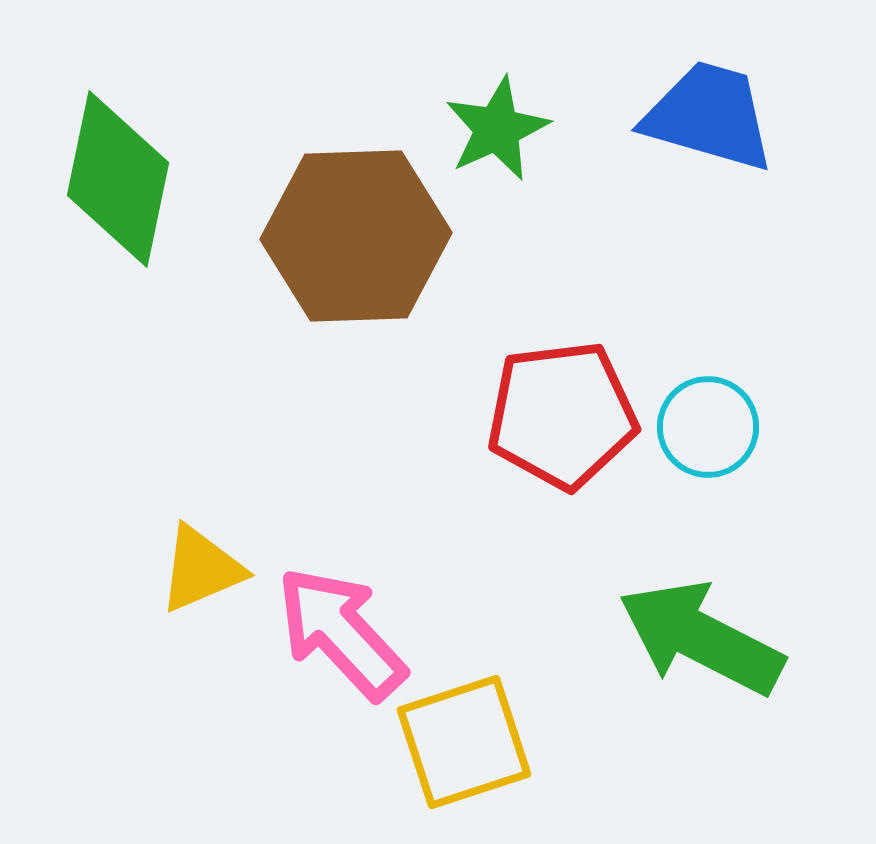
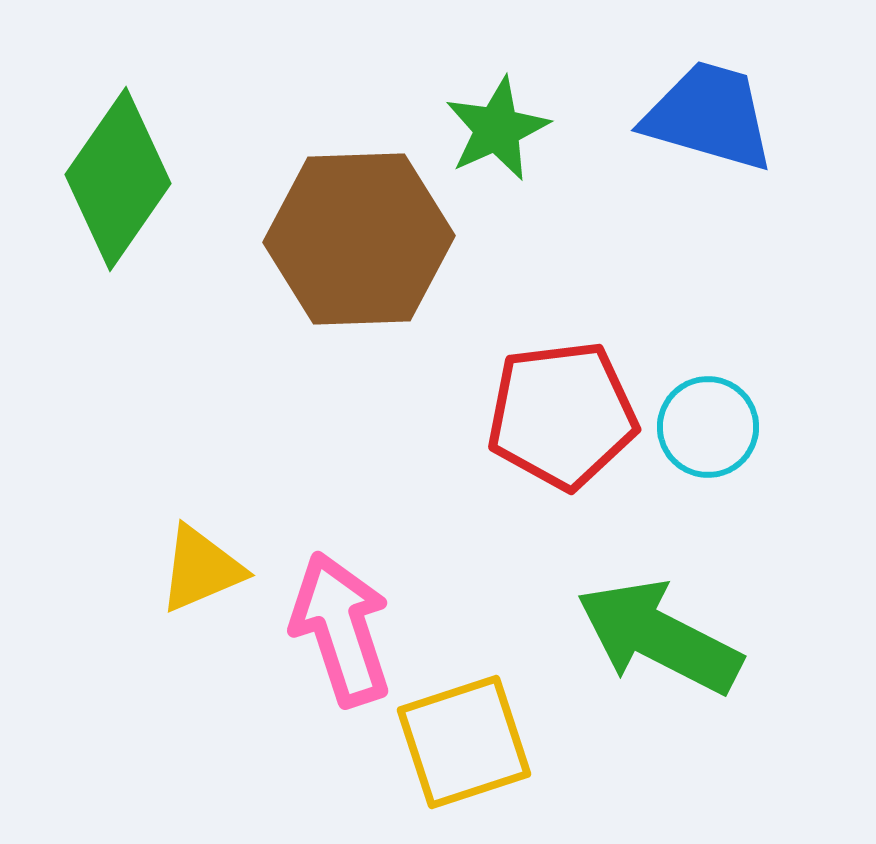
green diamond: rotated 23 degrees clockwise
brown hexagon: moved 3 px right, 3 px down
pink arrow: moved 4 px up; rotated 25 degrees clockwise
green arrow: moved 42 px left, 1 px up
